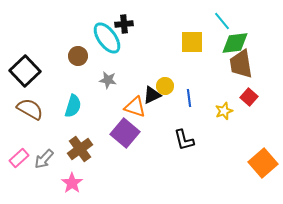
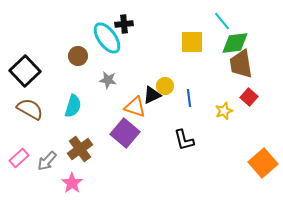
gray arrow: moved 3 px right, 2 px down
